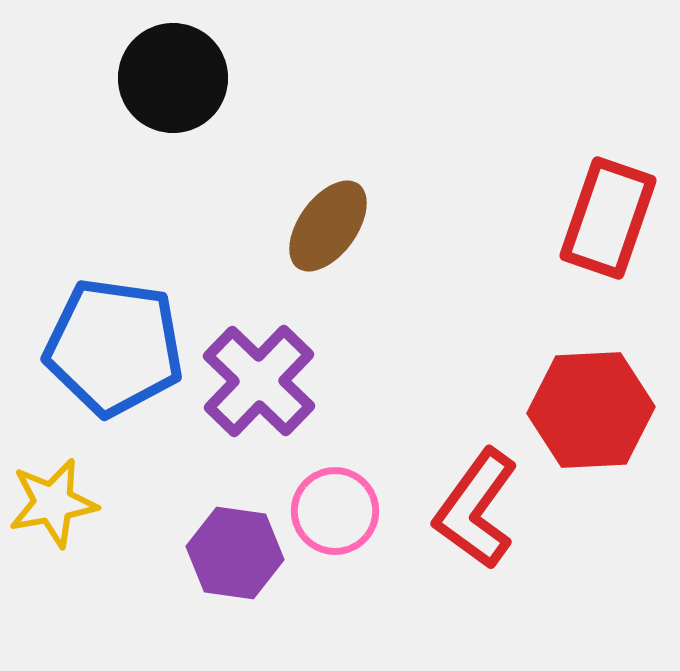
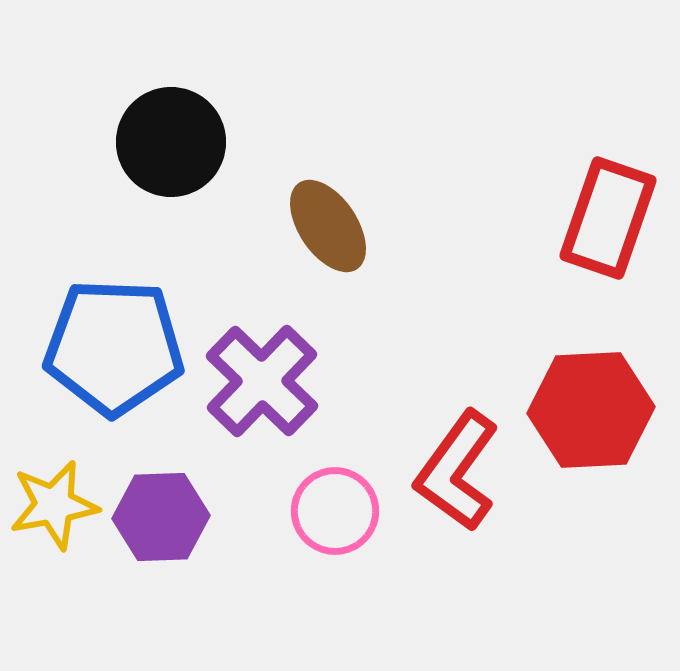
black circle: moved 2 px left, 64 px down
brown ellipse: rotated 70 degrees counterclockwise
blue pentagon: rotated 6 degrees counterclockwise
purple cross: moved 3 px right
yellow star: moved 1 px right, 2 px down
red L-shape: moved 19 px left, 38 px up
purple hexagon: moved 74 px left, 36 px up; rotated 10 degrees counterclockwise
